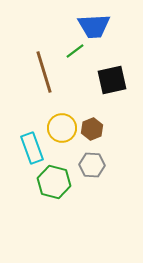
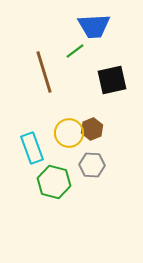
yellow circle: moved 7 px right, 5 px down
